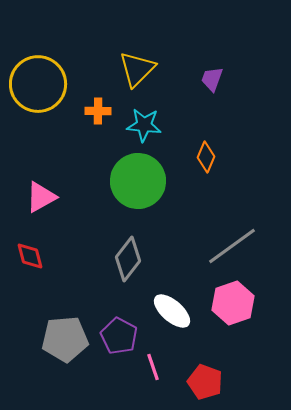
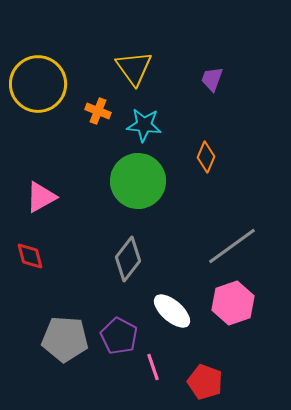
yellow triangle: moved 3 px left, 1 px up; rotated 21 degrees counterclockwise
orange cross: rotated 20 degrees clockwise
gray pentagon: rotated 9 degrees clockwise
